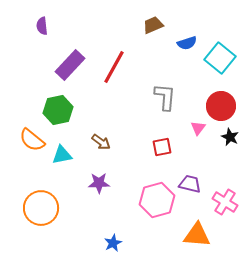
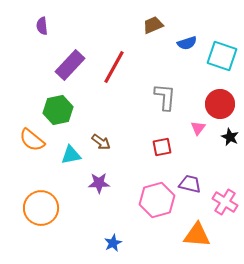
cyan square: moved 2 px right, 2 px up; rotated 20 degrees counterclockwise
red circle: moved 1 px left, 2 px up
cyan triangle: moved 9 px right
